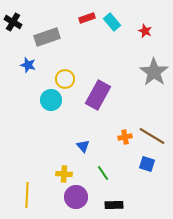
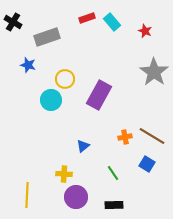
purple rectangle: moved 1 px right
blue triangle: rotated 32 degrees clockwise
blue square: rotated 14 degrees clockwise
green line: moved 10 px right
